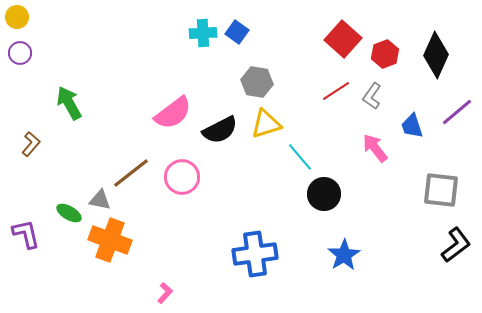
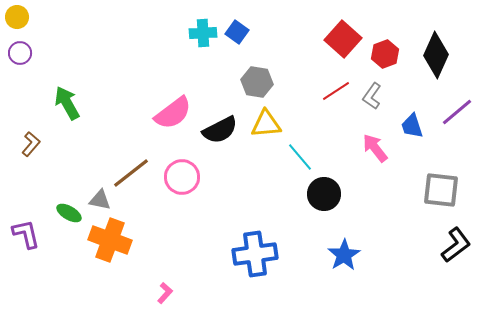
green arrow: moved 2 px left
yellow triangle: rotated 12 degrees clockwise
